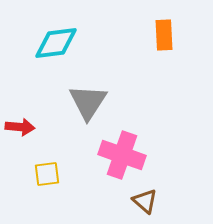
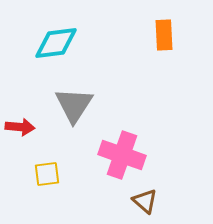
gray triangle: moved 14 px left, 3 px down
